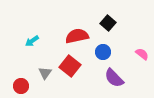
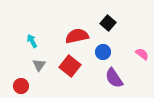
cyan arrow: rotated 96 degrees clockwise
gray triangle: moved 6 px left, 8 px up
purple semicircle: rotated 10 degrees clockwise
